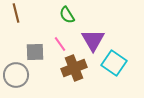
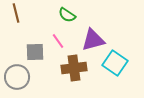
green semicircle: rotated 24 degrees counterclockwise
purple triangle: rotated 45 degrees clockwise
pink line: moved 2 px left, 3 px up
cyan square: moved 1 px right
brown cross: rotated 15 degrees clockwise
gray circle: moved 1 px right, 2 px down
